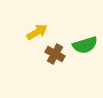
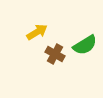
green semicircle: rotated 15 degrees counterclockwise
